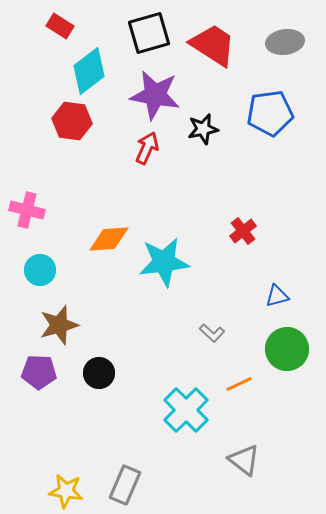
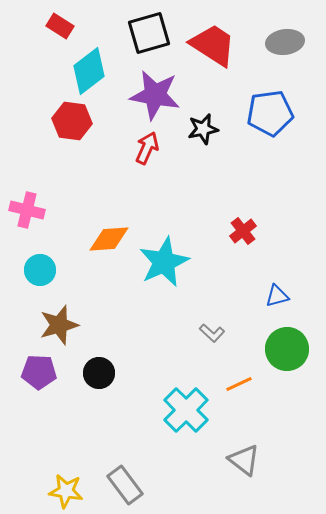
cyan star: rotated 18 degrees counterclockwise
gray rectangle: rotated 60 degrees counterclockwise
